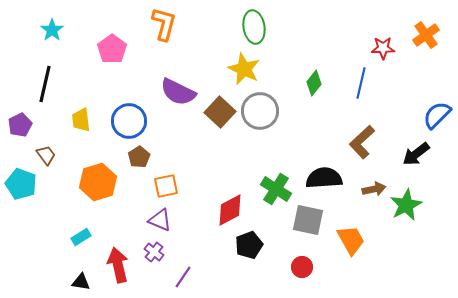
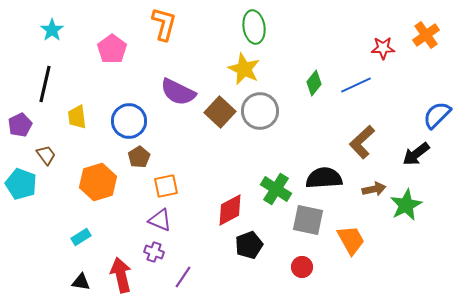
blue line: moved 5 px left, 2 px down; rotated 52 degrees clockwise
yellow trapezoid: moved 4 px left, 3 px up
purple cross: rotated 18 degrees counterclockwise
red arrow: moved 3 px right, 10 px down
